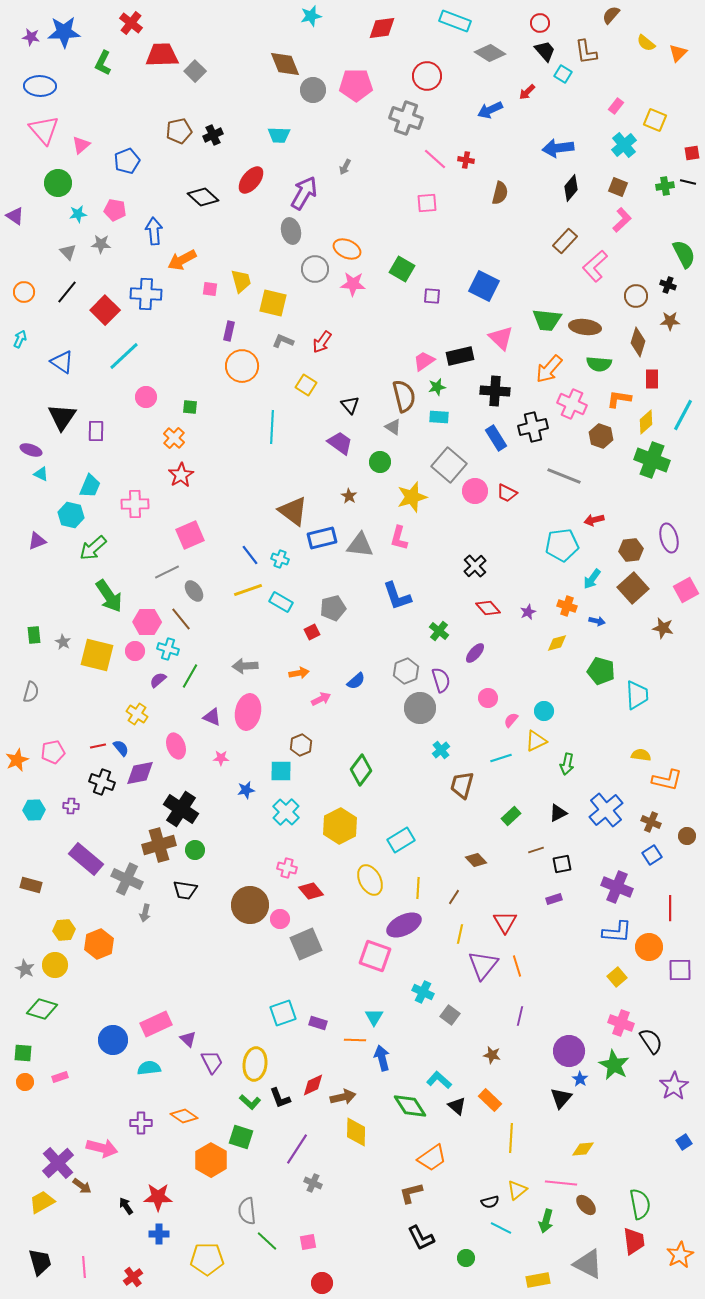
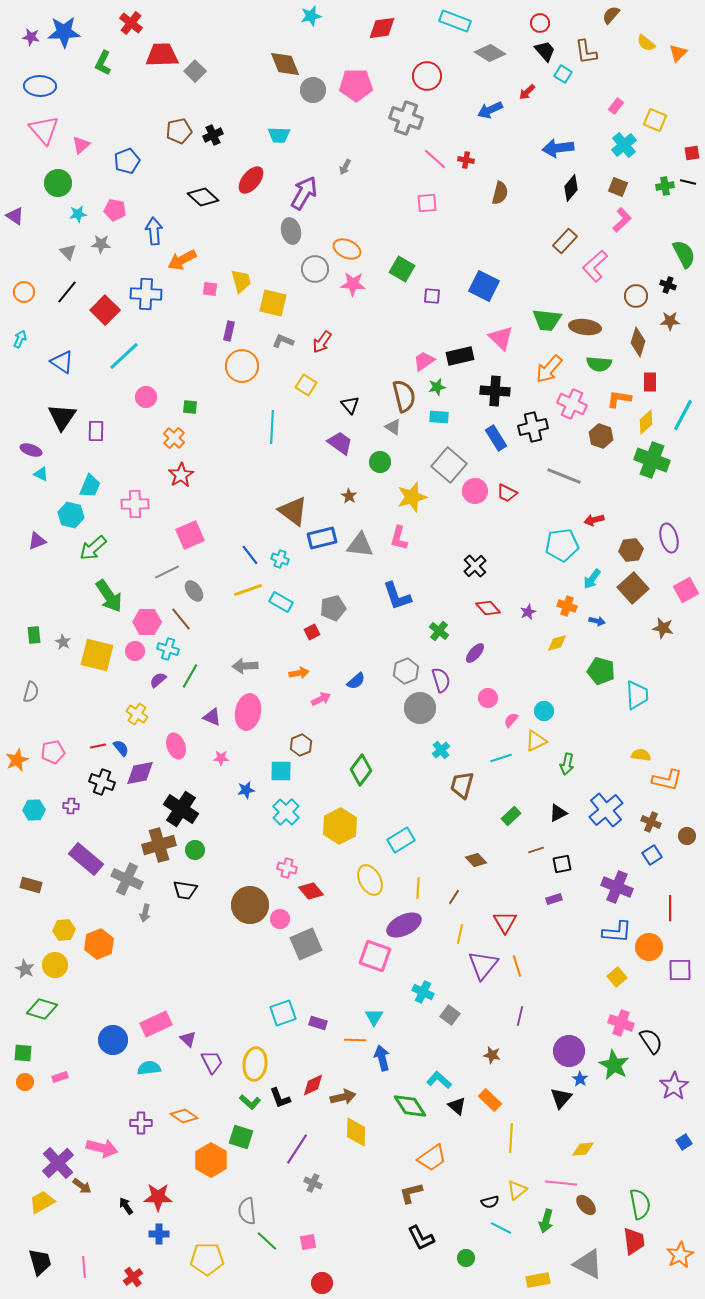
red rectangle at (652, 379): moved 2 px left, 3 px down
